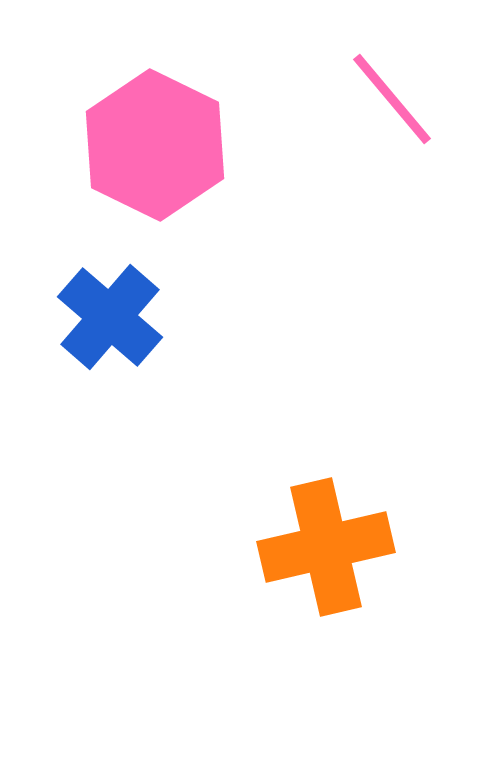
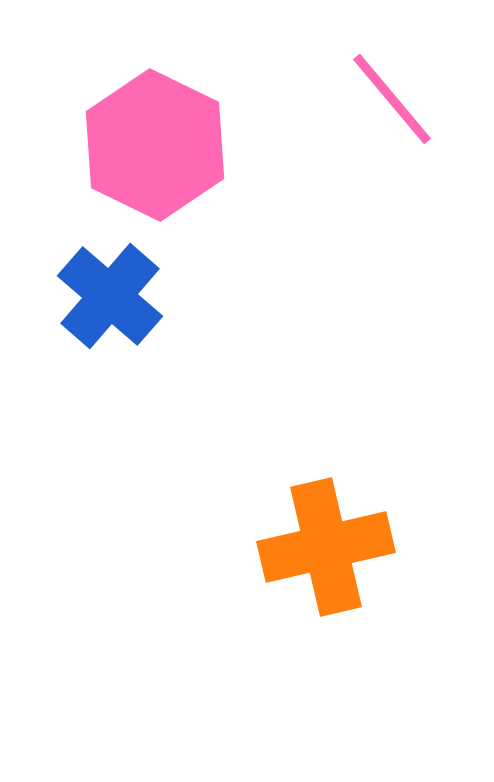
blue cross: moved 21 px up
